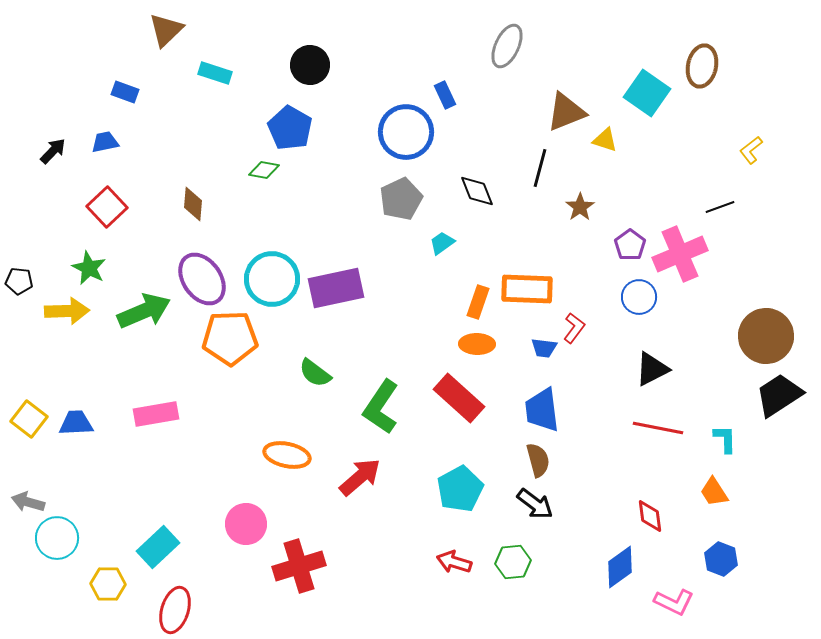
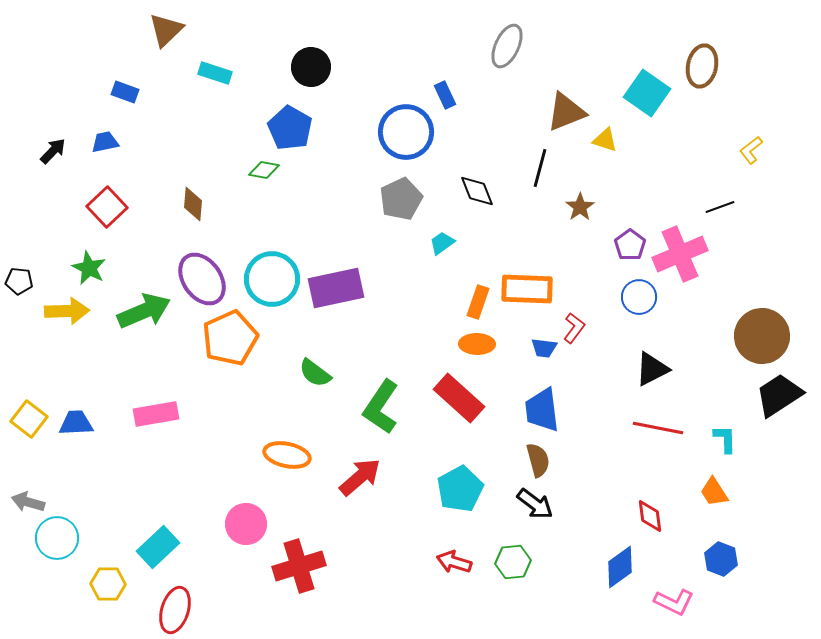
black circle at (310, 65): moved 1 px right, 2 px down
brown circle at (766, 336): moved 4 px left
orange pentagon at (230, 338): rotated 22 degrees counterclockwise
